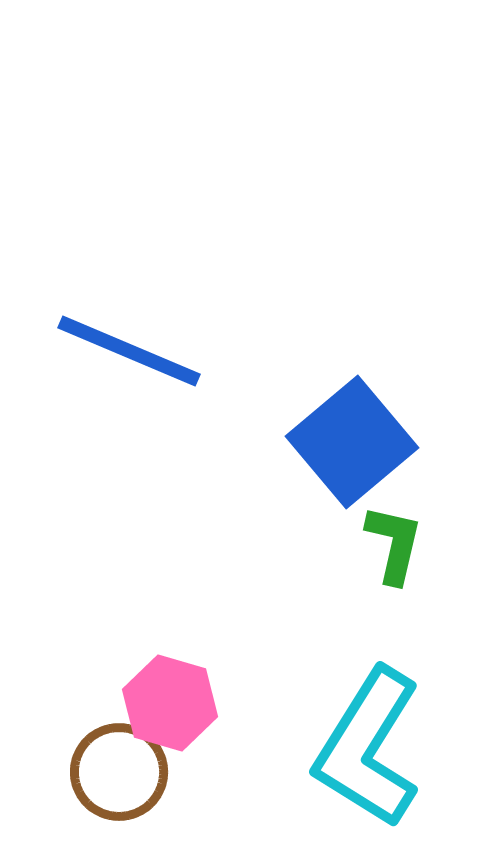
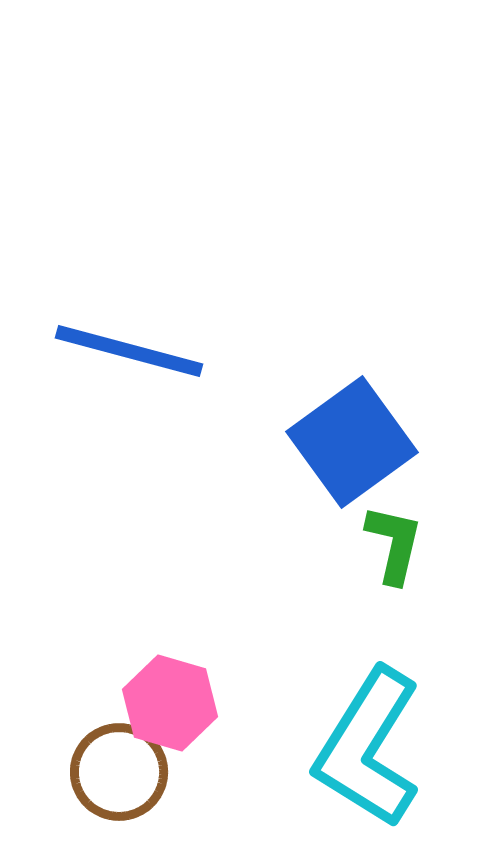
blue line: rotated 8 degrees counterclockwise
blue square: rotated 4 degrees clockwise
